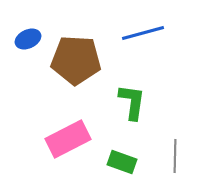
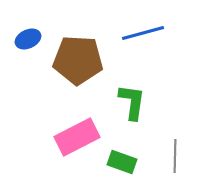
brown pentagon: moved 2 px right
pink rectangle: moved 9 px right, 2 px up
